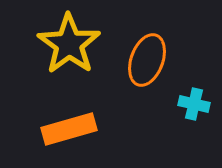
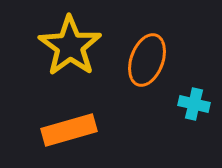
yellow star: moved 1 px right, 2 px down
orange rectangle: moved 1 px down
